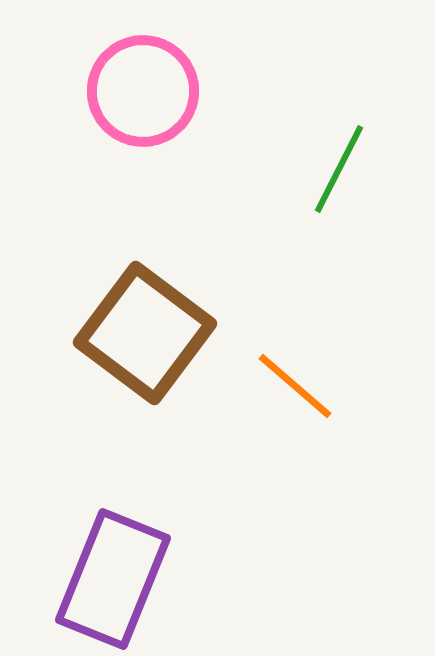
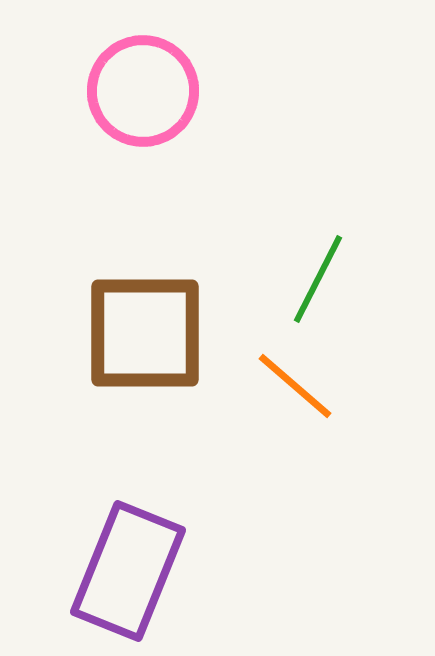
green line: moved 21 px left, 110 px down
brown square: rotated 37 degrees counterclockwise
purple rectangle: moved 15 px right, 8 px up
